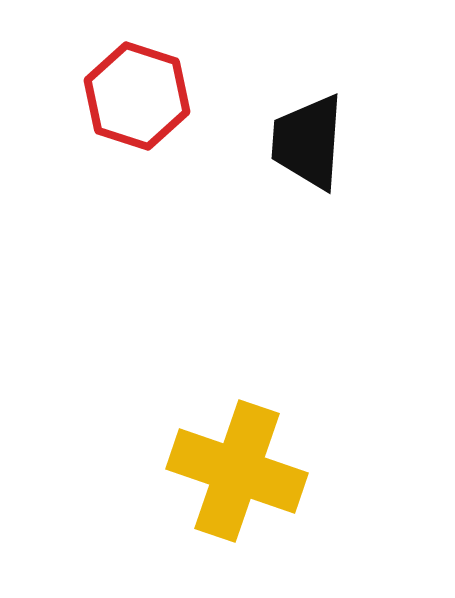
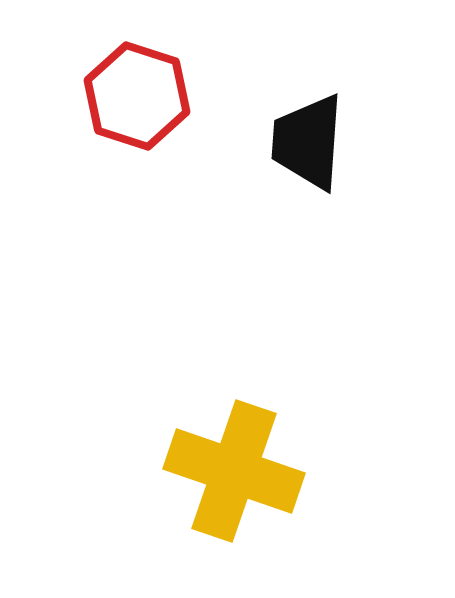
yellow cross: moved 3 px left
